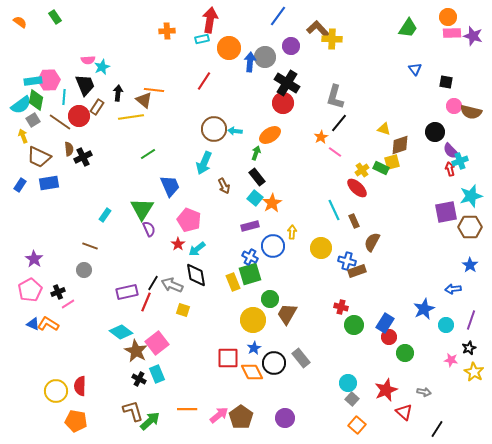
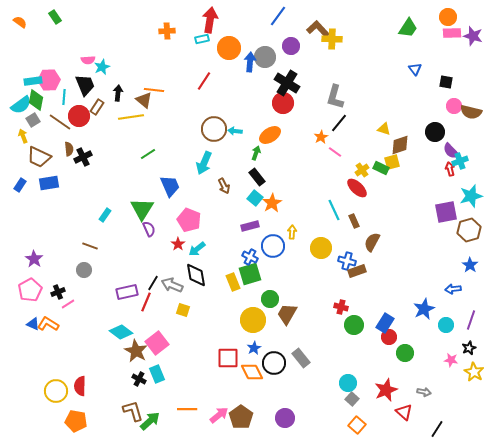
brown hexagon at (470, 227): moved 1 px left, 3 px down; rotated 15 degrees counterclockwise
